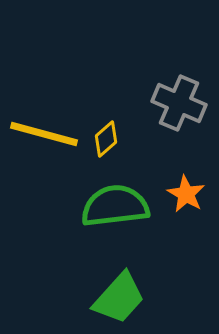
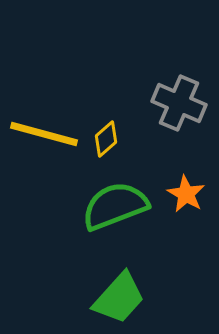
green semicircle: rotated 14 degrees counterclockwise
